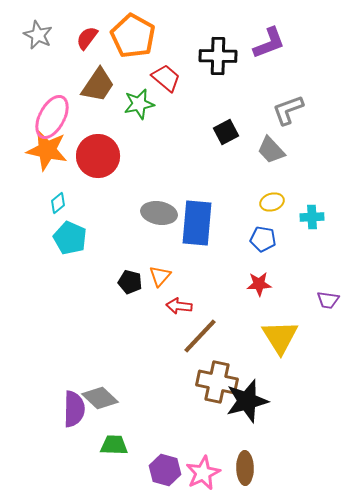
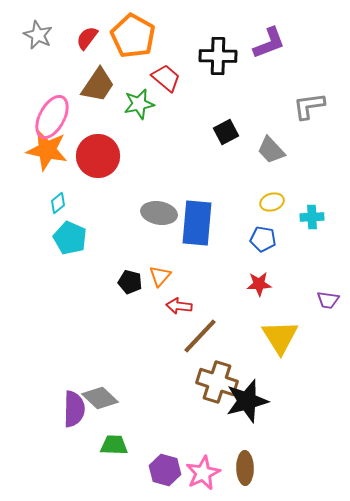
gray L-shape: moved 21 px right, 4 px up; rotated 12 degrees clockwise
brown cross: rotated 6 degrees clockwise
